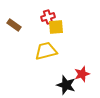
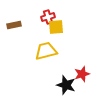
brown rectangle: rotated 48 degrees counterclockwise
